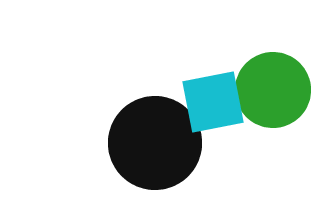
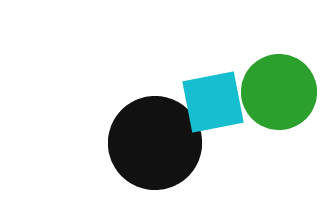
green circle: moved 6 px right, 2 px down
